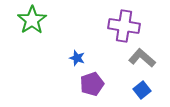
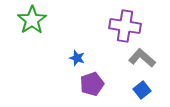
purple cross: moved 1 px right
